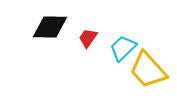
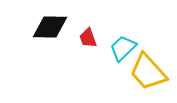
red trapezoid: rotated 55 degrees counterclockwise
yellow trapezoid: moved 2 px down
